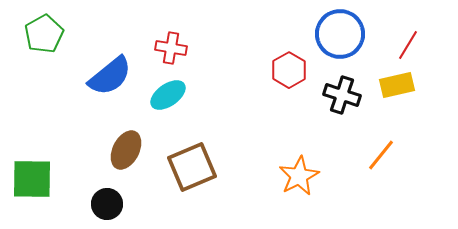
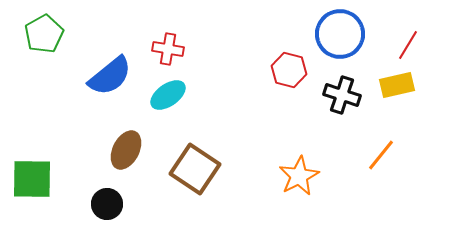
red cross: moved 3 px left, 1 px down
red hexagon: rotated 16 degrees counterclockwise
brown square: moved 3 px right, 2 px down; rotated 33 degrees counterclockwise
